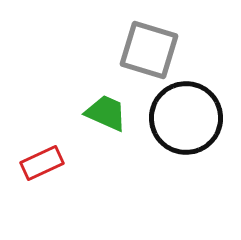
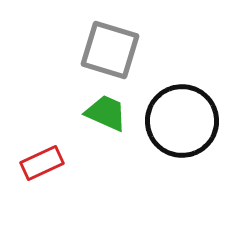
gray square: moved 39 px left
black circle: moved 4 px left, 3 px down
